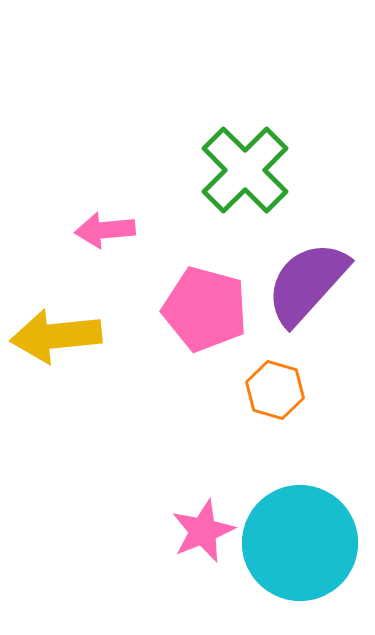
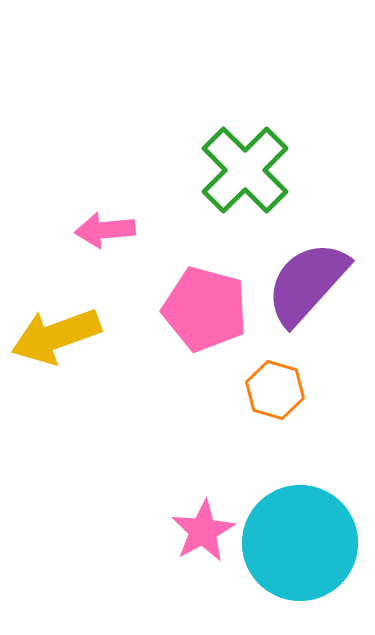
yellow arrow: rotated 14 degrees counterclockwise
pink star: rotated 6 degrees counterclockwise
